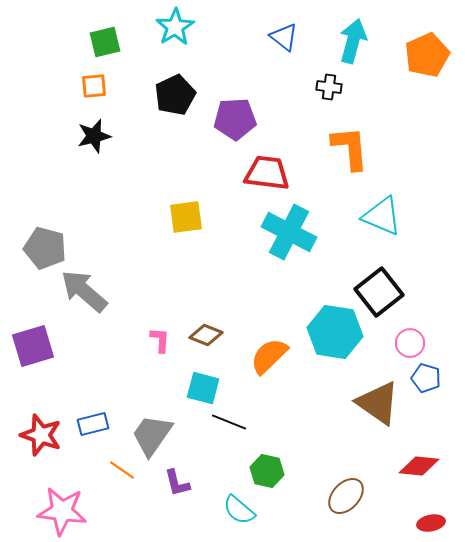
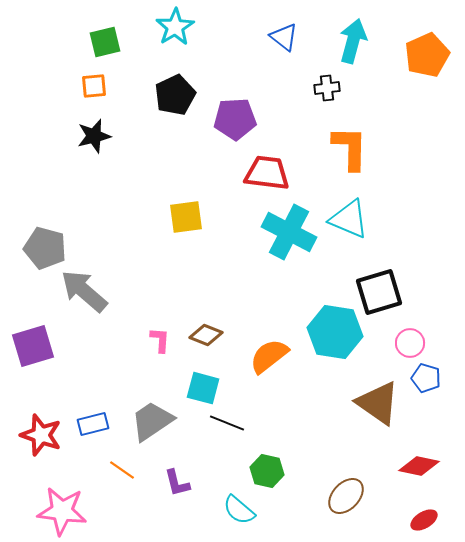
black cross: moved 2 px left, 1 px down; rotated 15 degrees counterclockwise
orange L-shape: rotated 6 degrees clockwise
cyan triangle: moved 33 px left, 3 px down
black square: rotated 21 degrees clockwise
orange semicircle: rotated 6 degrees clockwise
black line: moved 2 px left, 1 px down
gray trapezoid: moved 14 px up; rotated 21 degrees clockwise
red diamond: rotated 6 degrees clockwise
red ellipse: moved 7 px left, 3 px up; rotated 20 degrees counterclockwise
